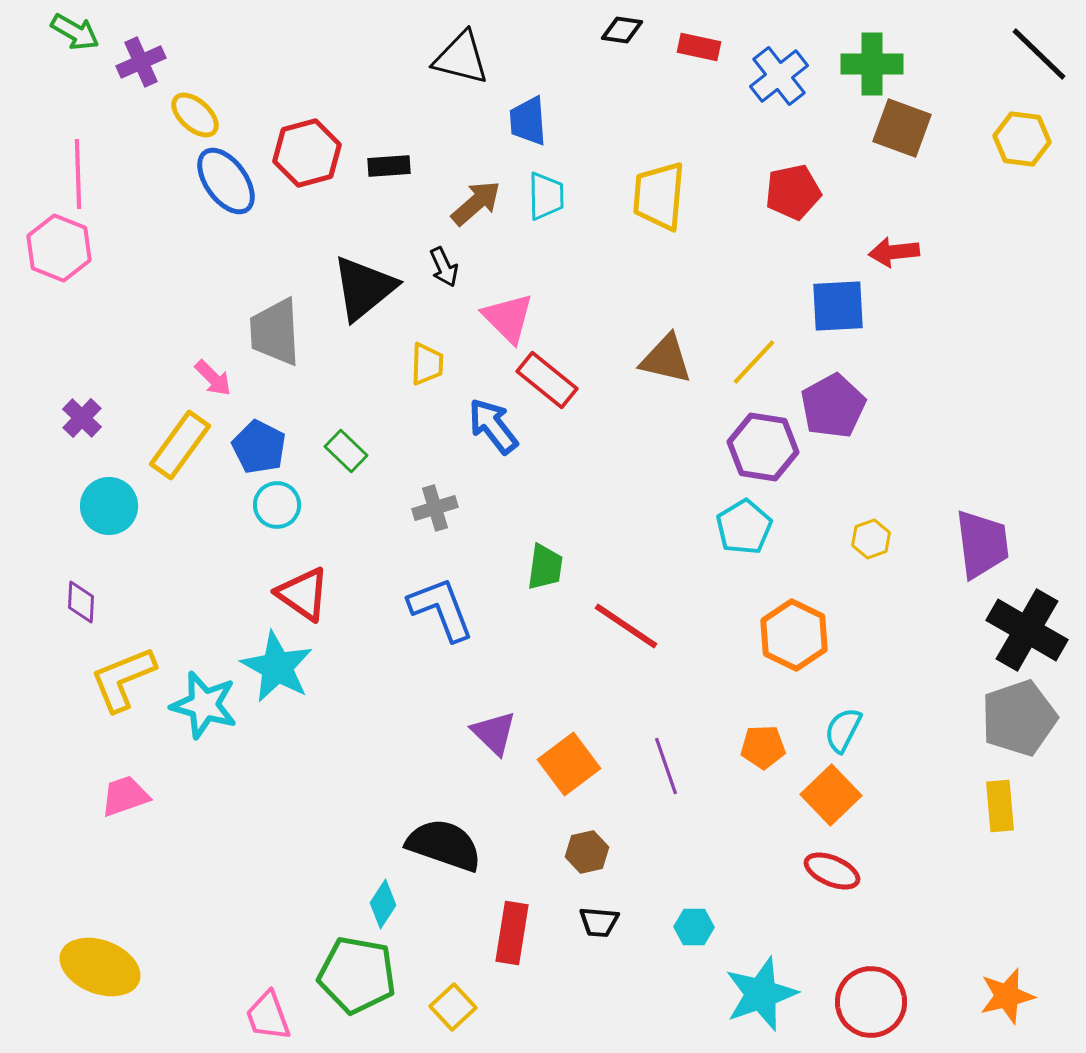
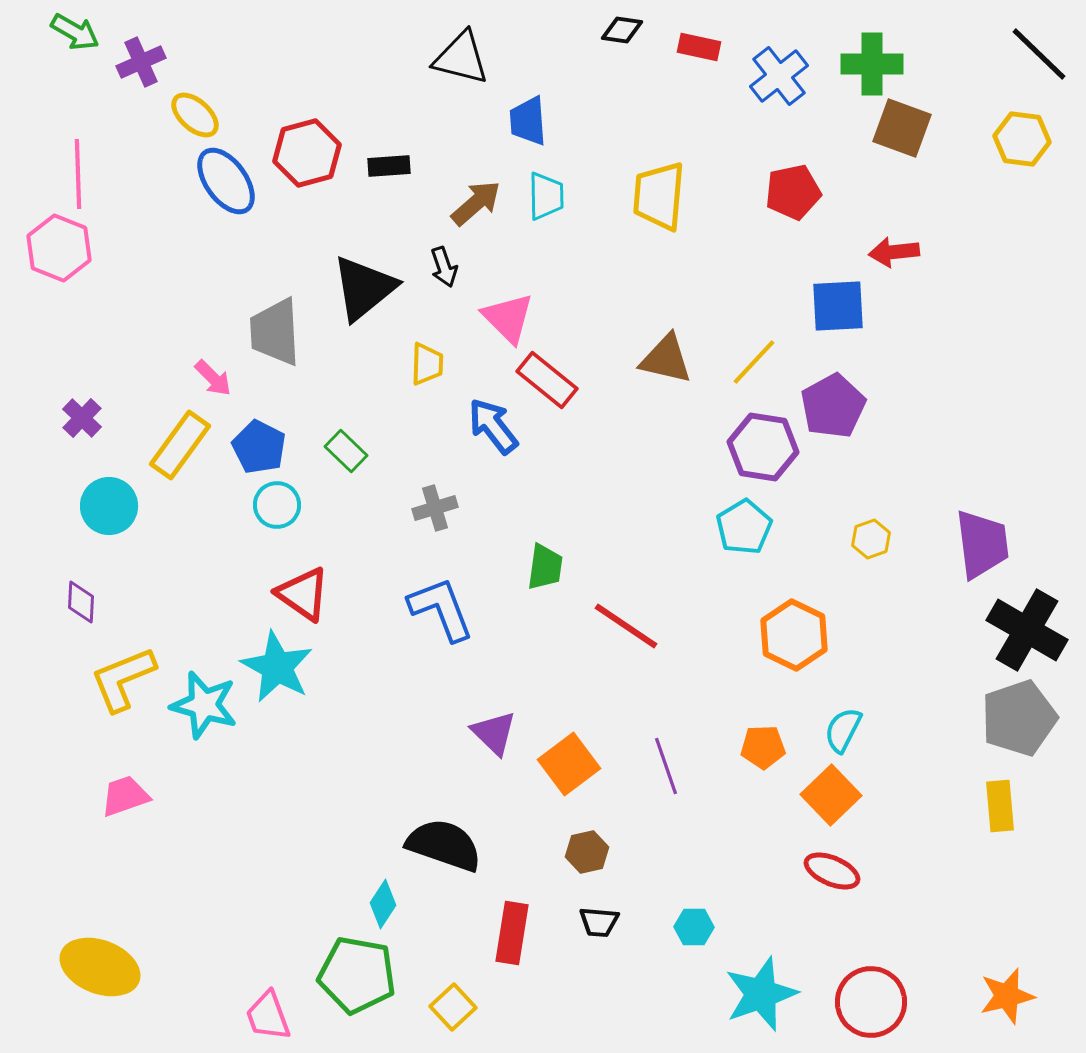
black arrow at (444, 267): rotated 6 degrees clockwise
